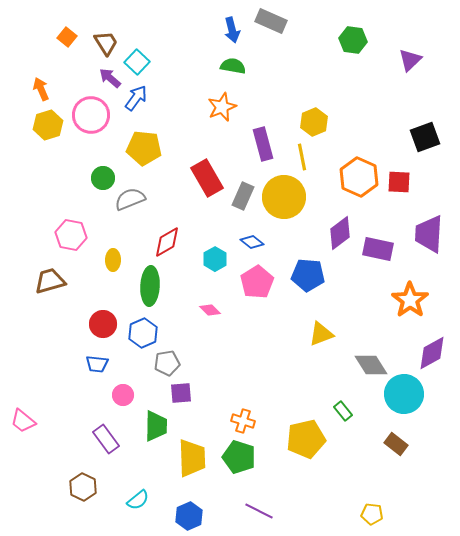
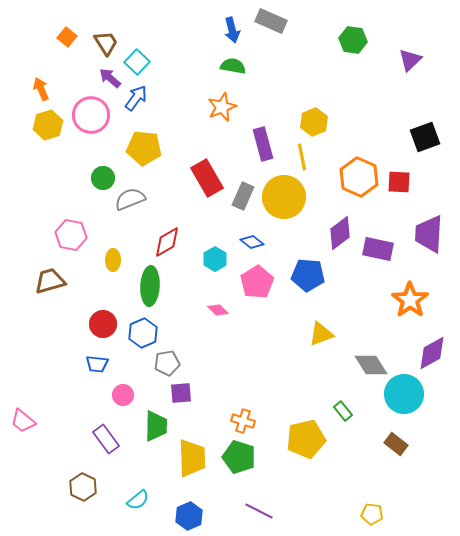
pink diamond at (210, 310): moved 8 px right
